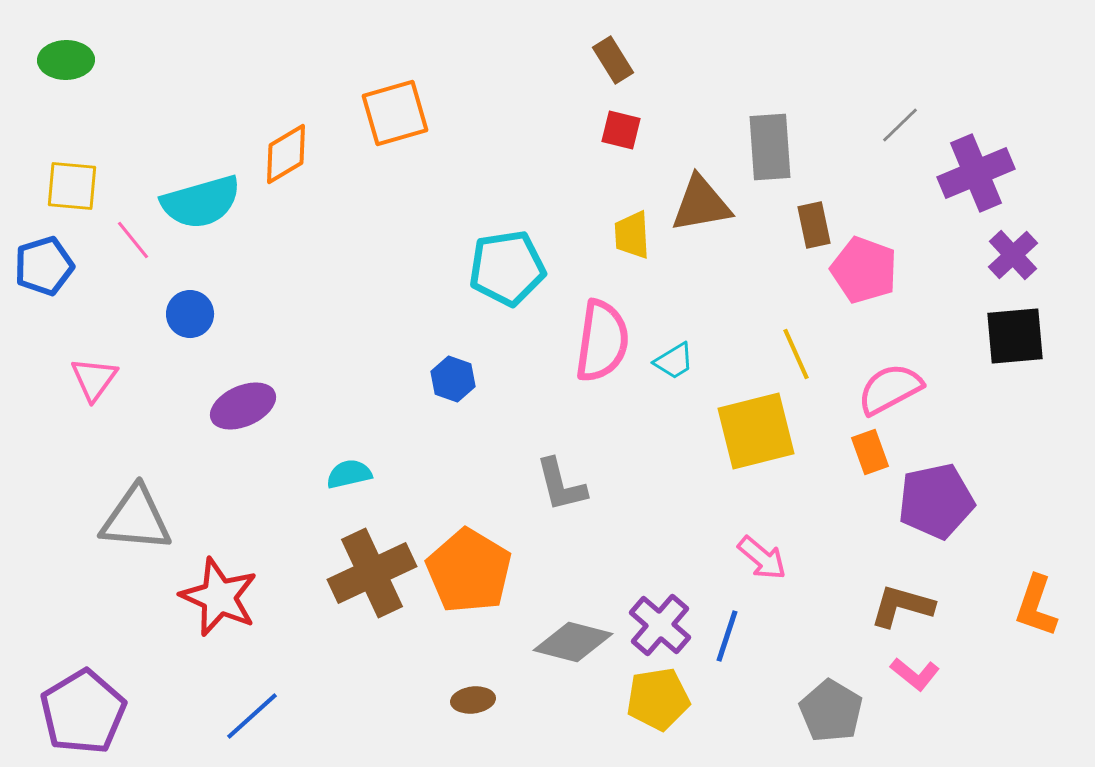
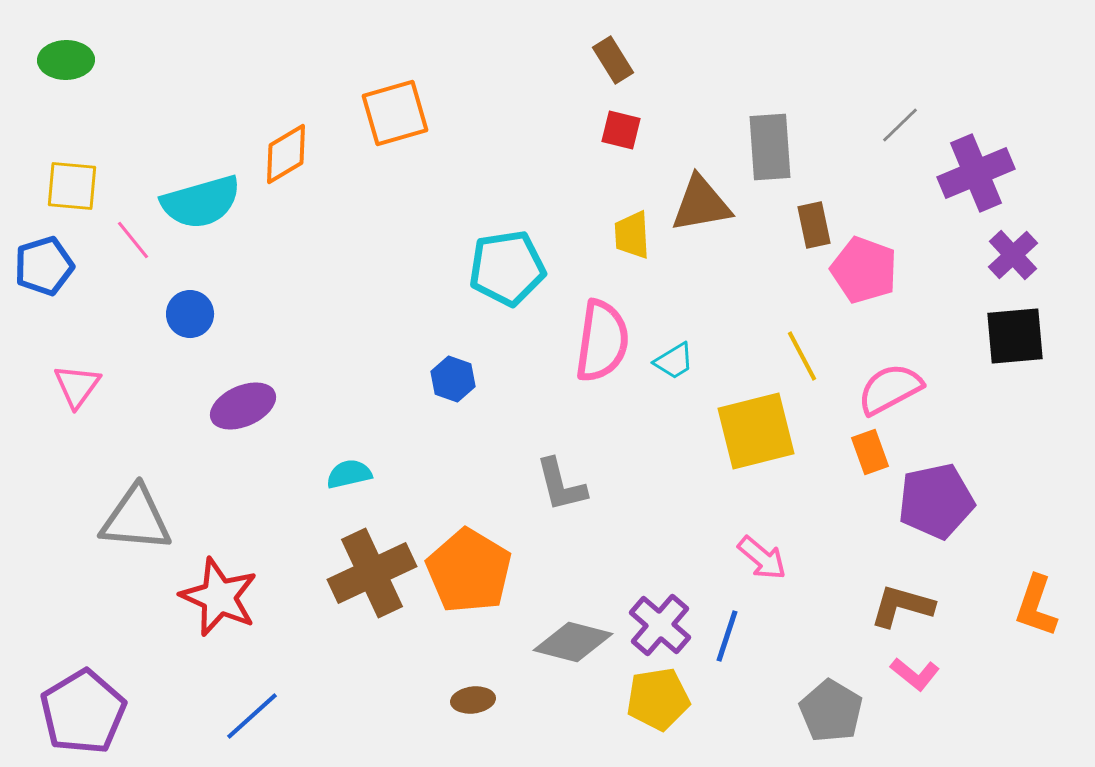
yellow line at (796, 354): moved 6 px right, 2 px down; rotated 4 degrees counterclockwise
pink triangle at (94, 379): moved 17 px left, 7 px down
